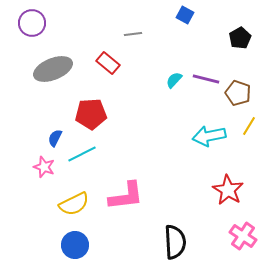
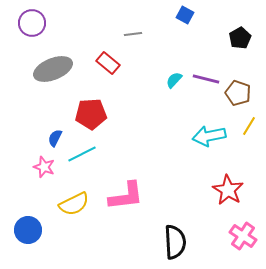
blue circle: moved 47 px left, 15 px up
